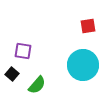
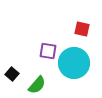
red square: moved 6 px left, 3 px down; rotated 21 degrees clockwise
purple square: moved 25 px right
cyan circle: moved 9 px left, 2 px up
